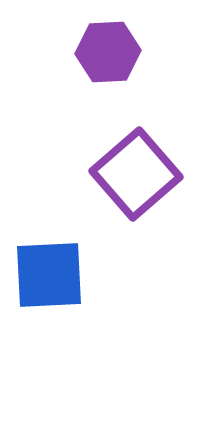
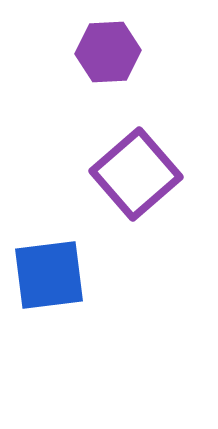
blue square: rotated 4 degrees counterclockwise
